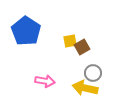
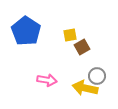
yellow square: moved 6 px up
gray circle: moved 4 px right, 3 px down
pink arrow: moved 2 px right, 1 px up
